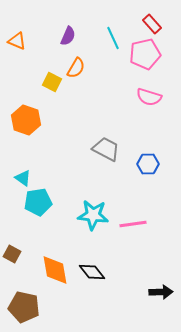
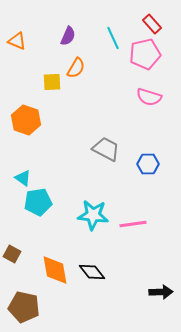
yellow square: rotated 30 degrees counterclockwise
